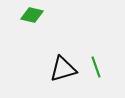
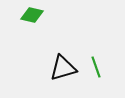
black triangle: moved 1 px up
